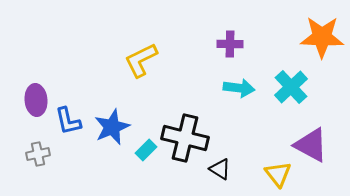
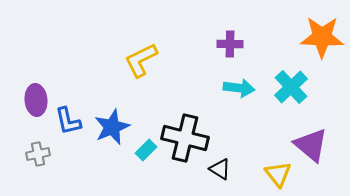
purple triangle: rotated 12 degrees clockwise
